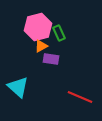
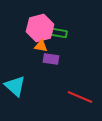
pink hexagon: moved 2 px right, 1 px down
green rectangle: rotated 56 degrees counterclockwise
orange triangle: rotated 40 degrees clockwise
cyan triangle: moved 3 px left, 1 px up
